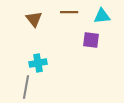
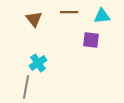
cyan cross: rotated 24 degrees counterclockwise
